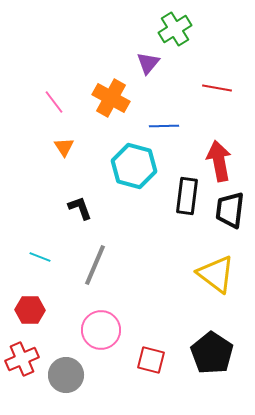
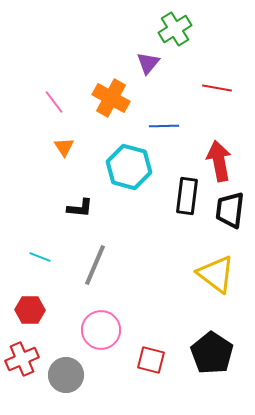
cyan hexagon: moved 5 px left, 1 px down
black L-shape: rotated 116 degrees clockwise
